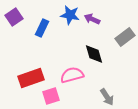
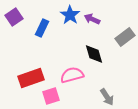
blue star: rotated 24 degrees clockwise
